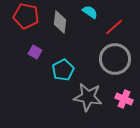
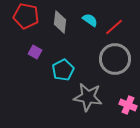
cyan semicircle: moved 8 px down
pink cross: moved 4 px right, 6 px down
